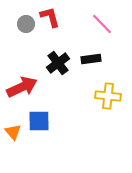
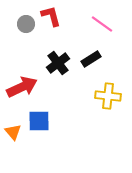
red L-shape: moved 1 px right, 1 px up
pink line: rotated 10 degrees counterclockwise
black rectangle: rotated 24 degrees counterclockwise
